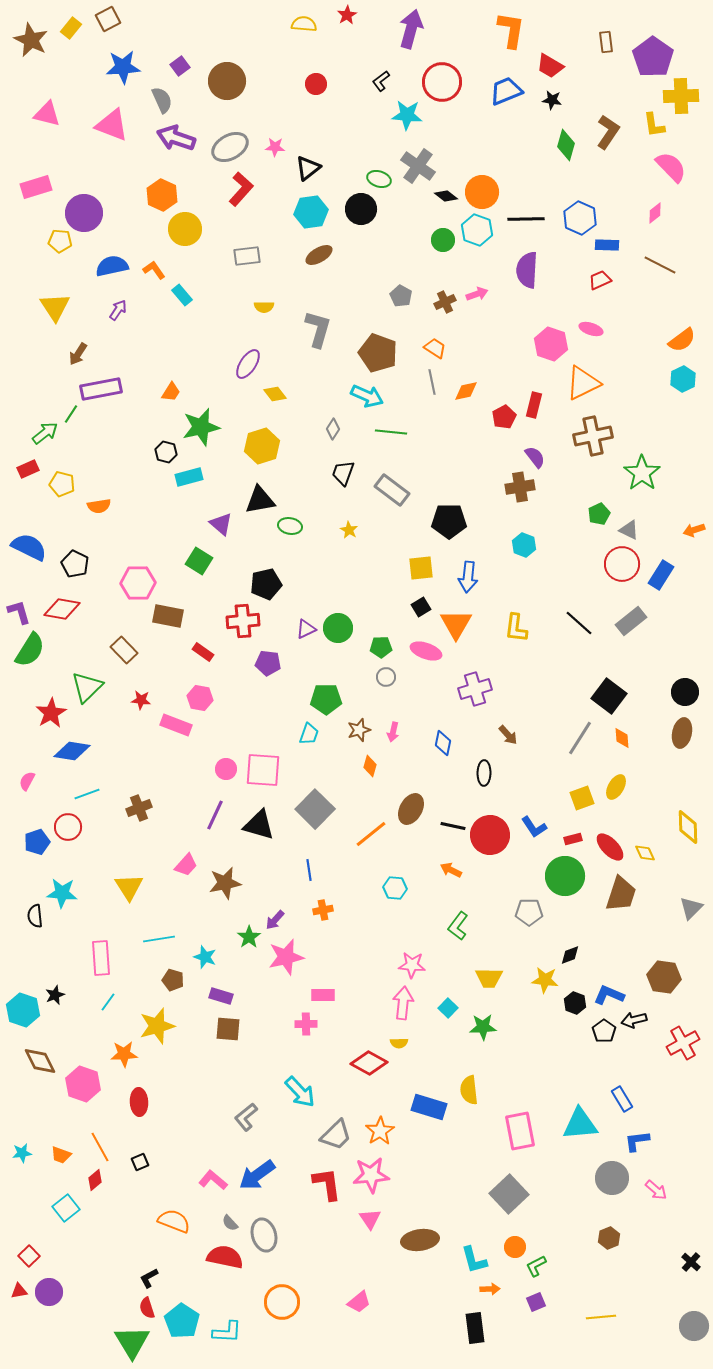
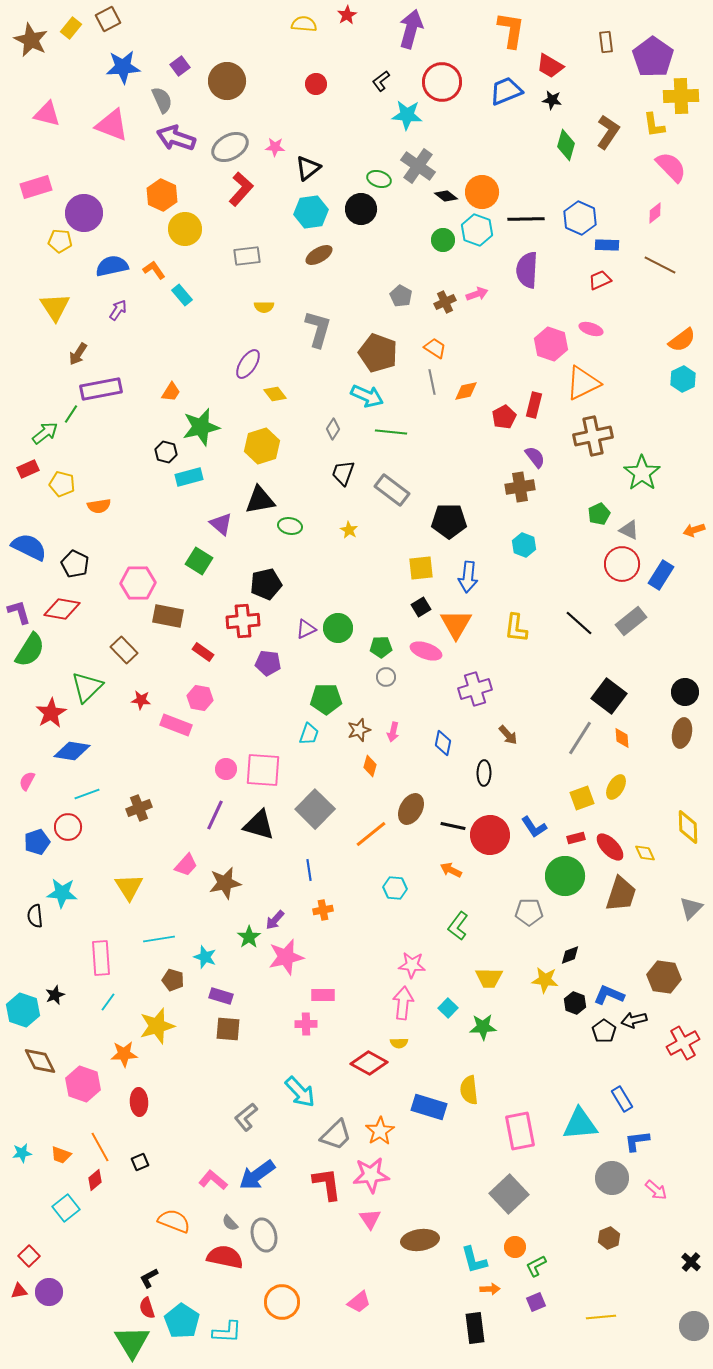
red rectangle at (573, 839): moved 3 px right, 1 px up
